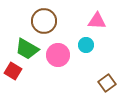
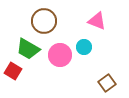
pink triangle: rotated 18 degrees clockwise
cyan circle: moved 2 px left, 2 px down
green trapezoid: moved 1 px right
pink circle: moved 2 px right
